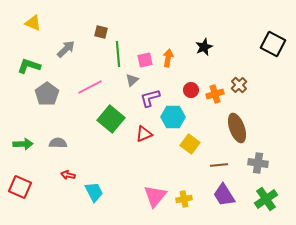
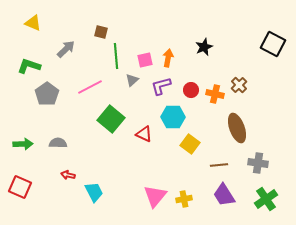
green line: moved 2 px left, 2 px down
orange cross: rotated 30 degrees clockwise
purple L-shape: moved 11 px right, 12 px up
red triangle: rotated 48 degrees clockwise
